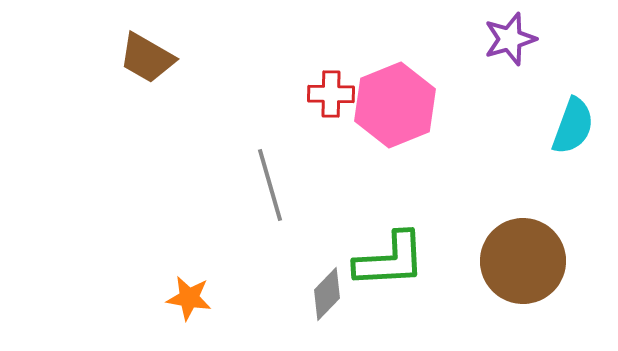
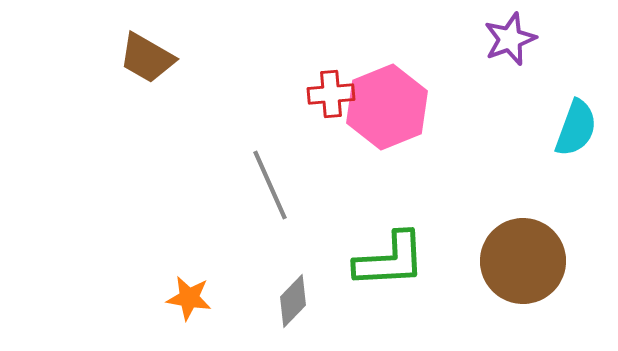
purple star: rotated 4 degrees counterclockwise
red cross: rotated 6 degrees counterclockwise
pink hexagon: moved 8 px left, 2 px down
cyan semicircle: moved 3 px right, 2 px down
gray line: rotated 8 degrees counterclockwise
gray diamond: moved 34 px left, 7 px down
